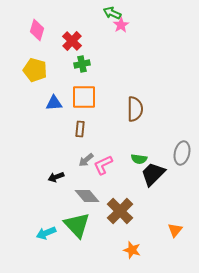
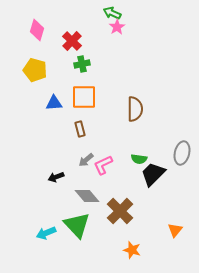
pink star: moved 4 px left, 2 px down
brown rectangle: rotated 21 degrees counterclockwise
